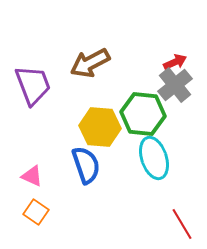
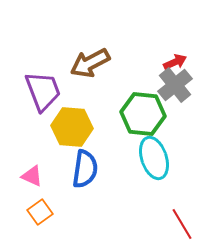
purple trapezoid: moved 10 px right, 6 px down
yellow hexagon: moved 28 px left
blue semicircle: moved 1 px left, 4 px down; rotated 27 degrees clockwise
orange square: moved 4 px right; rotated 20 degrees clockwise
